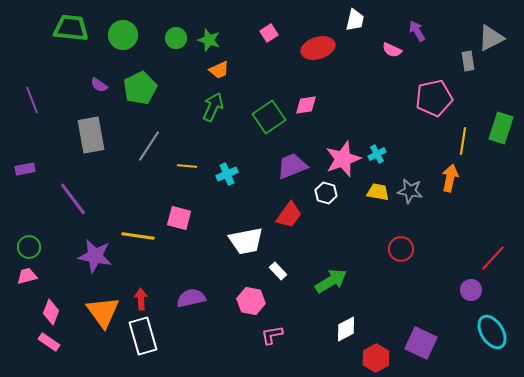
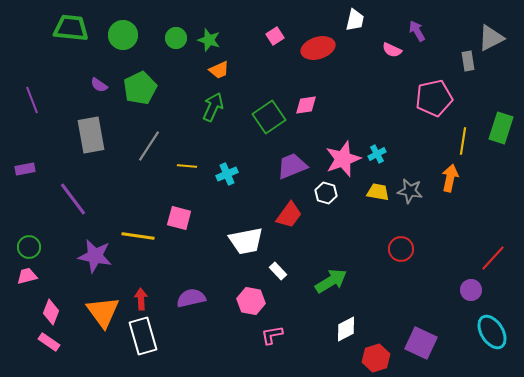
pink square at (269, 33): moved 6 px right, 3 px down
red hexagon at (376, 358): rotated 12 degrees clockwise
